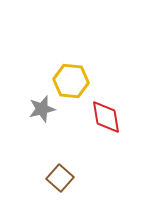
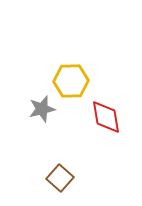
yellow hexagon: rotated 8 degrees counterclockwise
